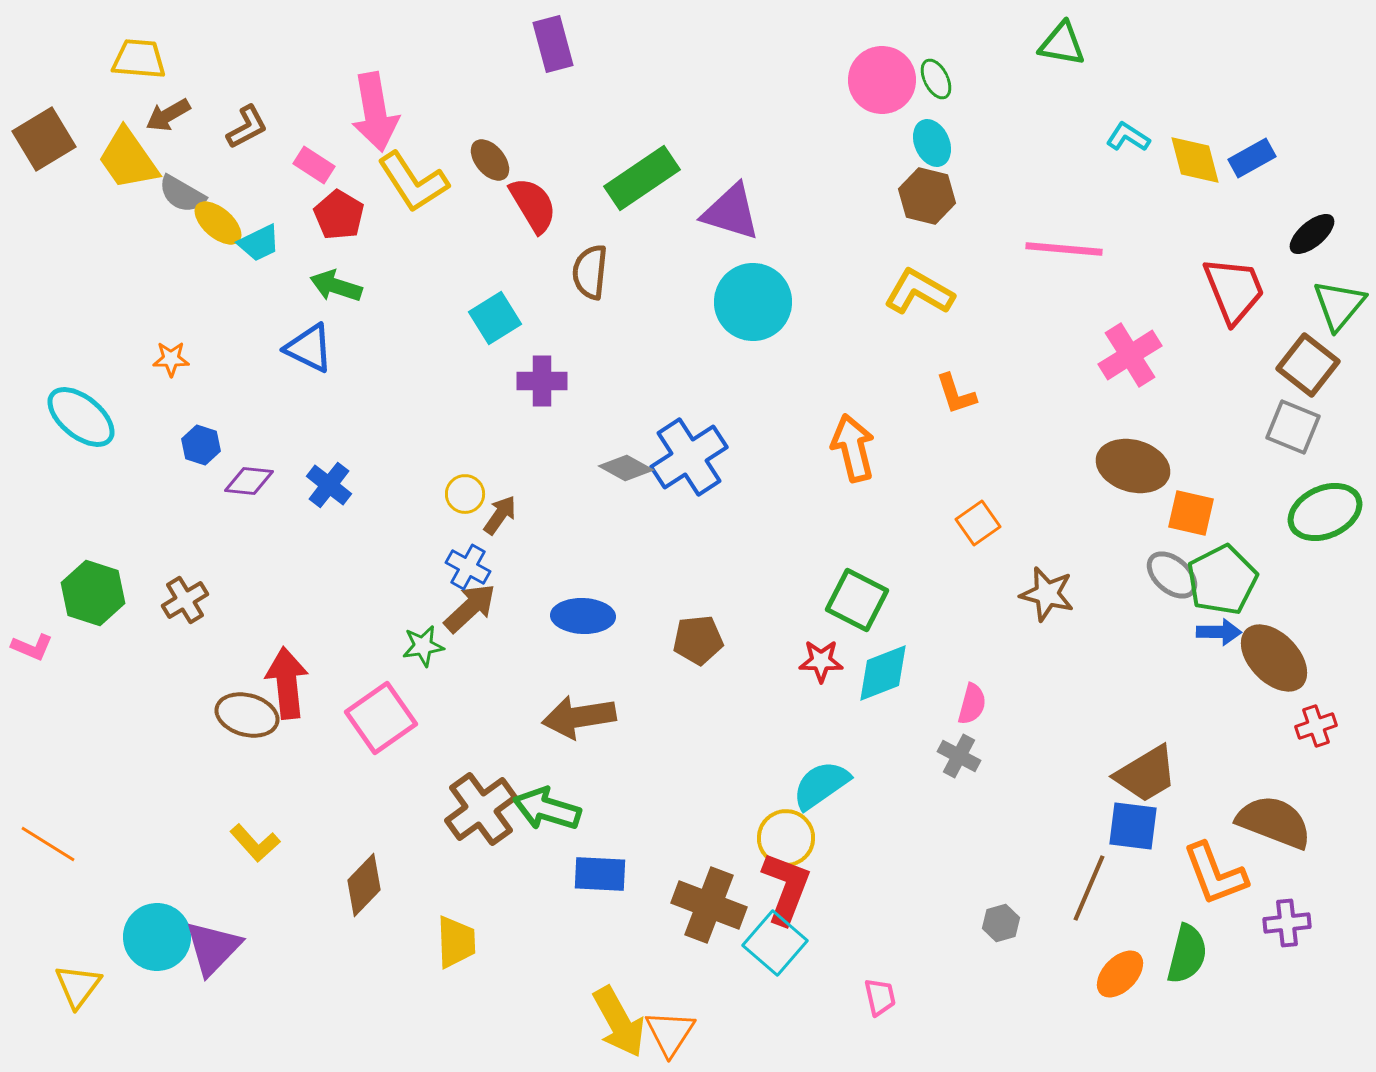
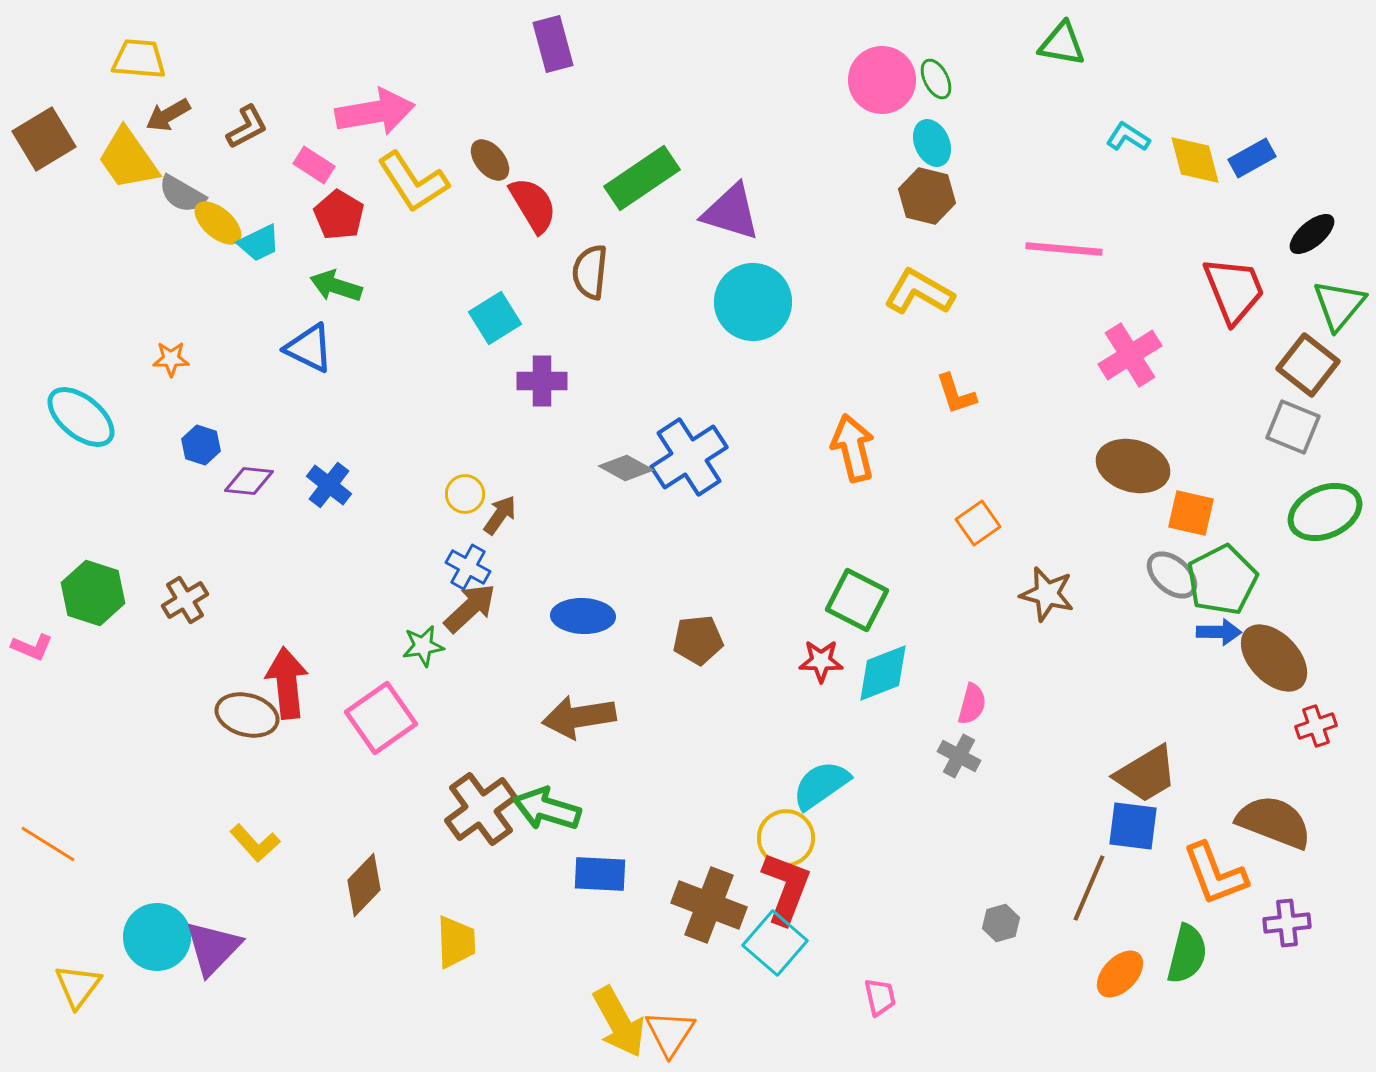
pink arrow at (375, 112): rotated 90 degrees counterclockwise
